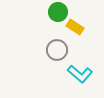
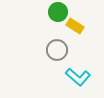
yellow rectangle: moved 1 px up
cyan L-shape: moved 2 px left, 3 px down
